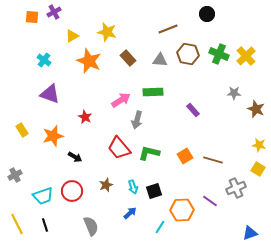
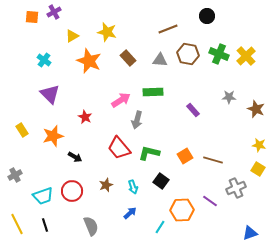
black circle at (207, 14): moved 2 px down
gray star at (234, 93): moved 5 px left, 4 px down
purple triangle at (50, 94): rotated 25 degrees clockwise
black square at (154, 191): moved 7 px right, 10 px up; rotated 35 degrees counterclockwise
